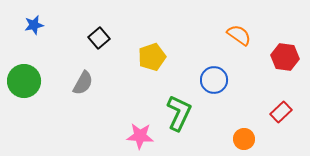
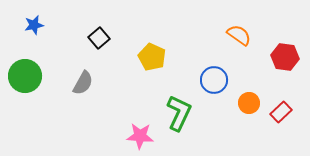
yellow pentagon: rotated 28 degrees counterclockwise
green circle: moved 1 px right, 5 px up
orange circle: moved 5 px right, 36 px up
